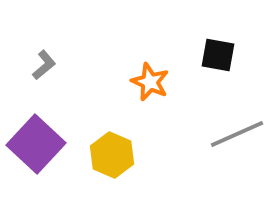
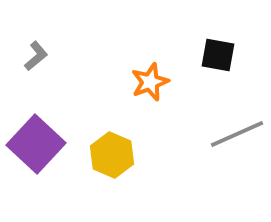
gray L-shape: moved 8 px left, 9 px up
orange star: rotated 27 degrees clockwise
